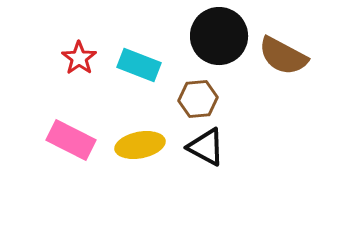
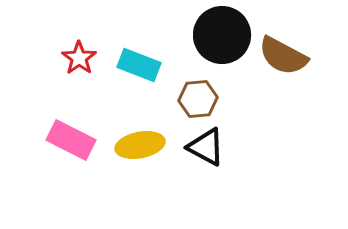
black circle: moved 3 px right, 1 px up
